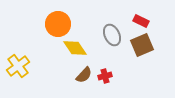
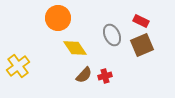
orange circle: moved 6 px up
